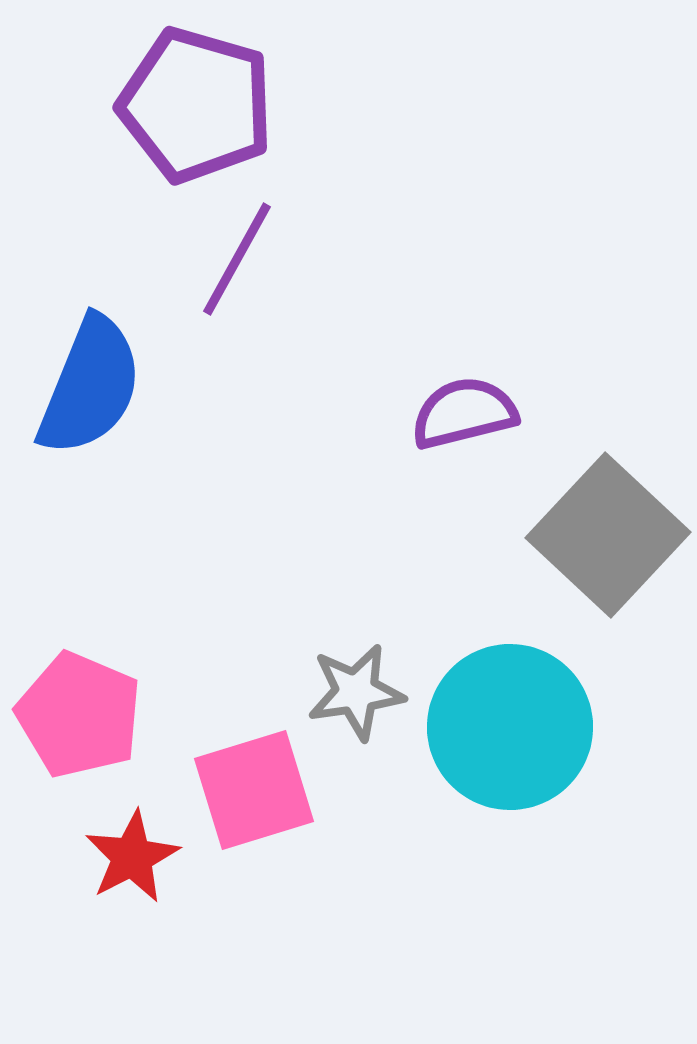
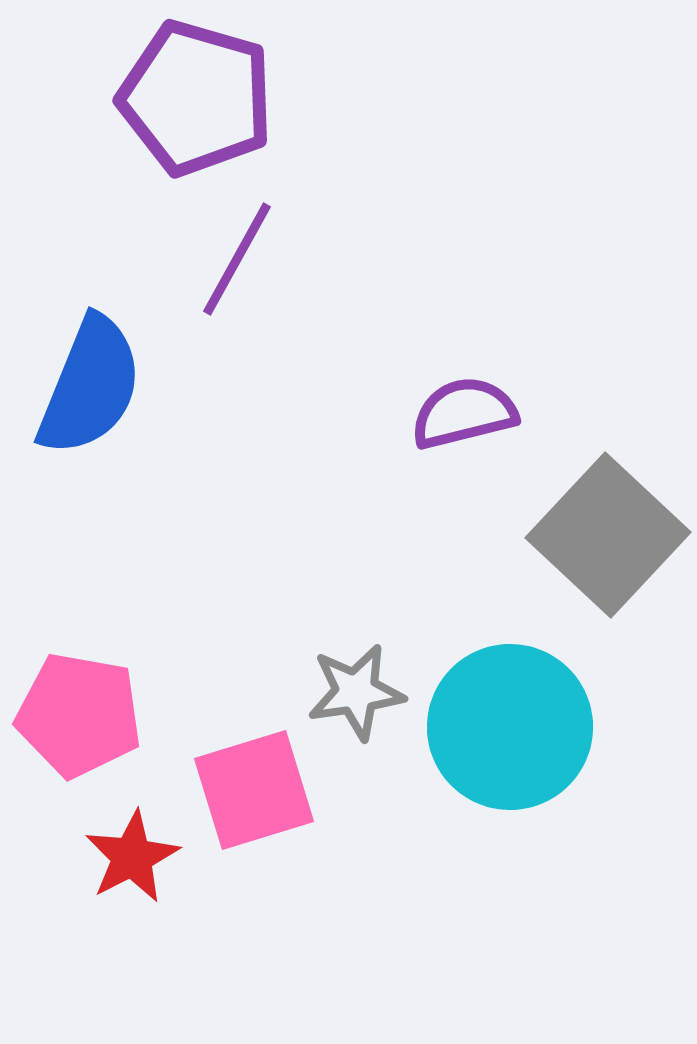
purple pentagon: moved 7 px up
pink pentagon: rotated 13 degrees counterclockwise
